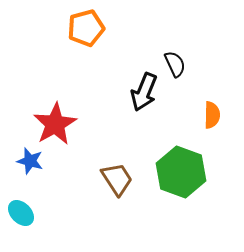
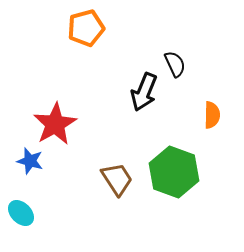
green hexagon: moved 7 px left
